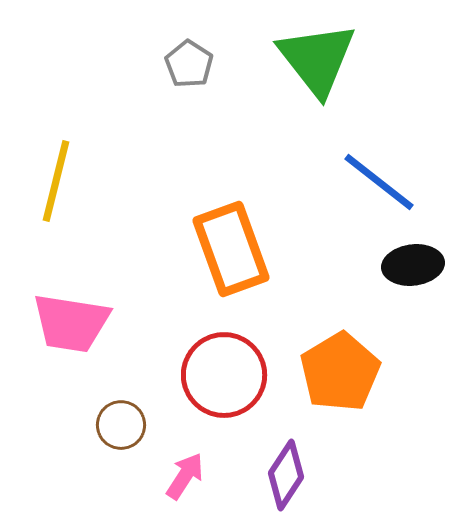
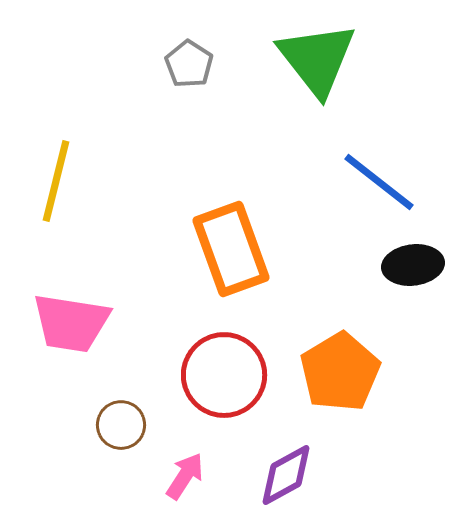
purple diamond: rotated 28 degrees clockwise
